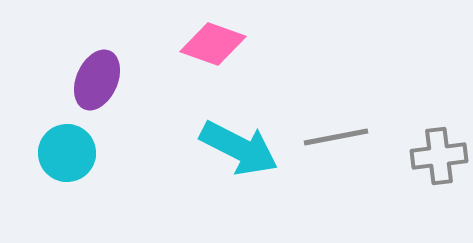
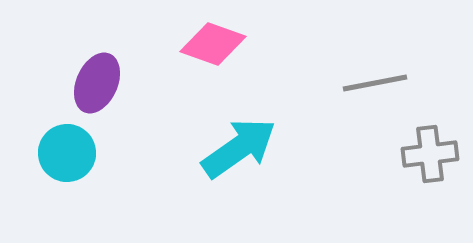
purple ellipse: moved 3 px down
gray line: moved 39 px right, 54 px up
cyan arrow: rotated 62 degrees counterclockwise
gray cross: moved 9 px left, 2 px up
